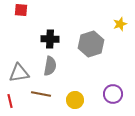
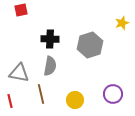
red square: rotated 16 degrees counterclockwise
yellow star: moved 2 px right, 1 px up
gray hexagon: moved 1 px left, 1 px down
gray triangle: rotated 20 degrees clockwise
brown line: rotated 66 degrees clockwise
